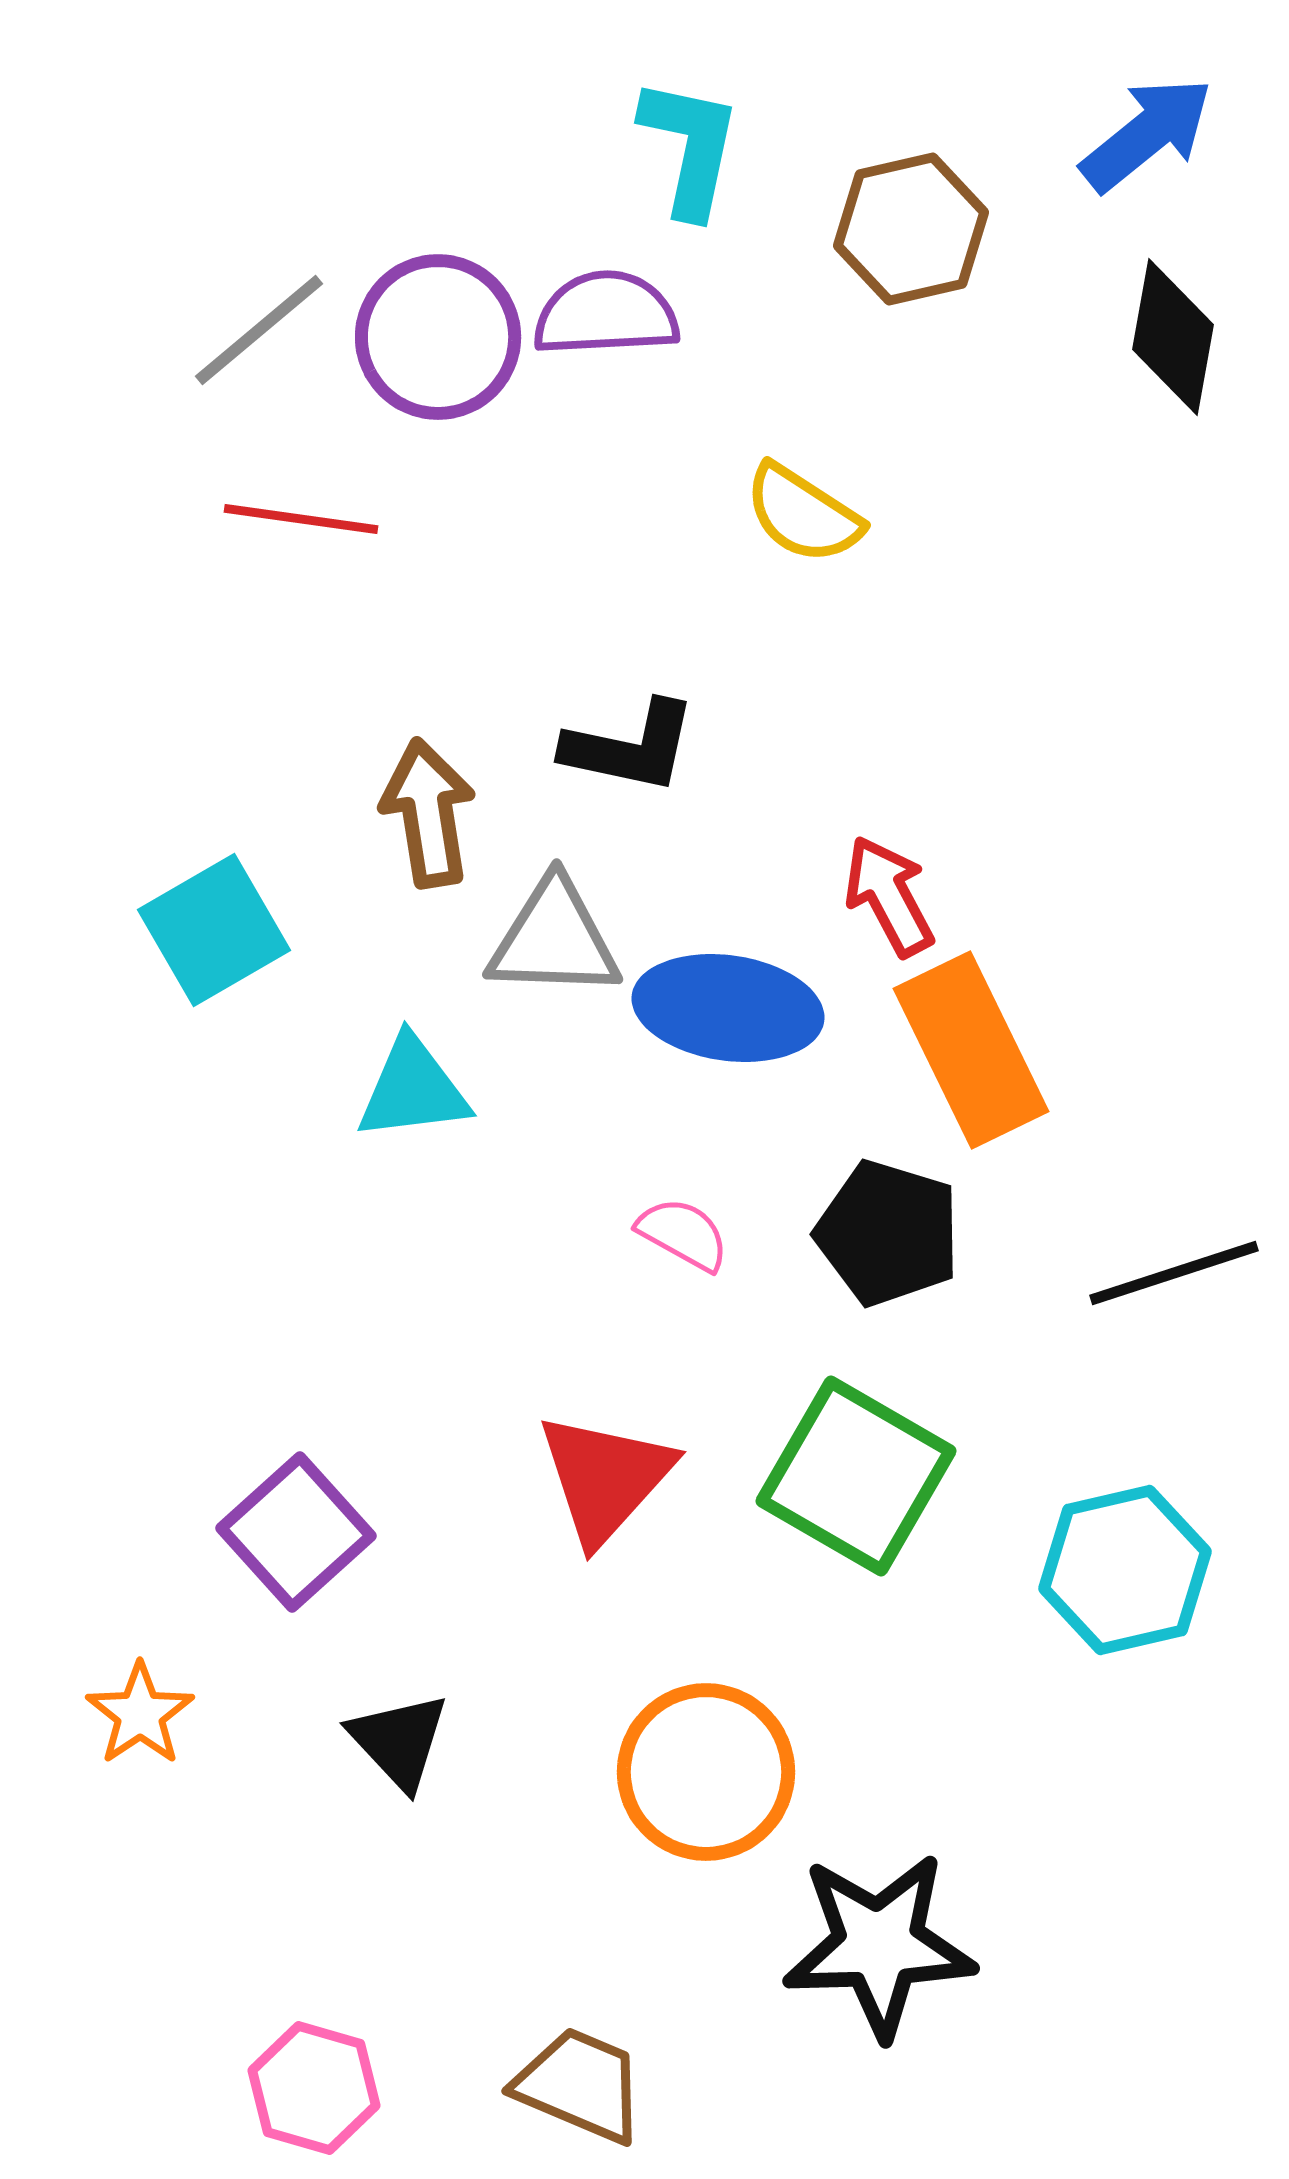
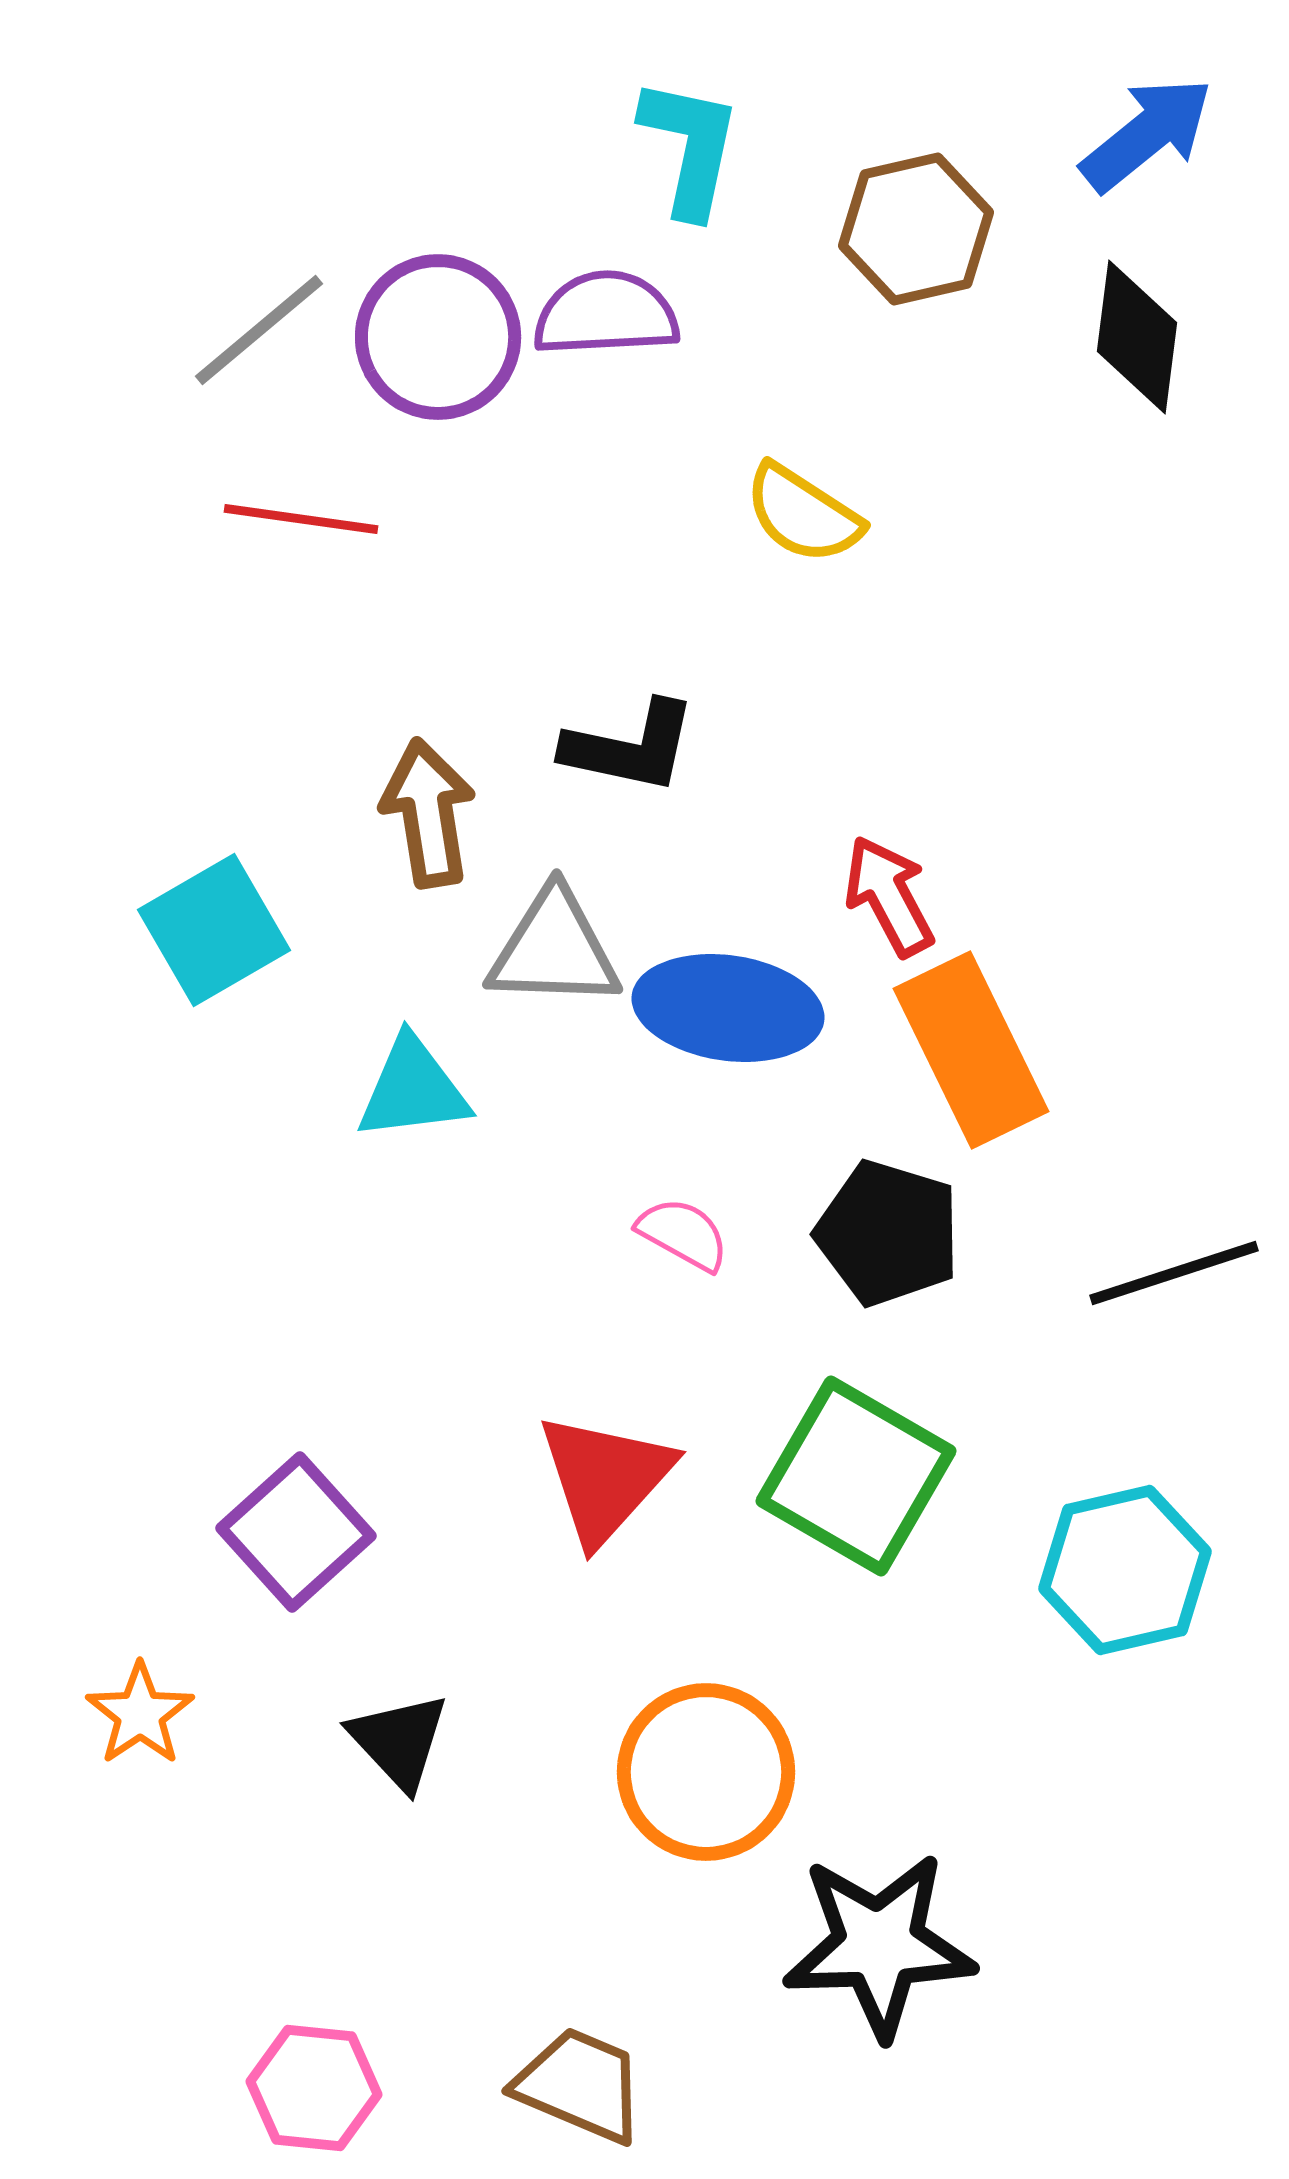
brown hexagon: moved 5 px right
black diamond: moved 36 px left; rotated 3 degrees counterclockwise
gray triangle: moved 10 px down
pink hexagon: rotated 10 degrees counterclockwise
